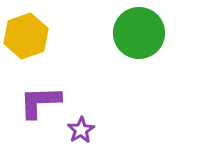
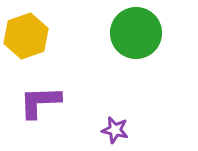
green circle: moved 3 px left
purple star: moved 34 px right; rotated 28 degrees counterclockwise
